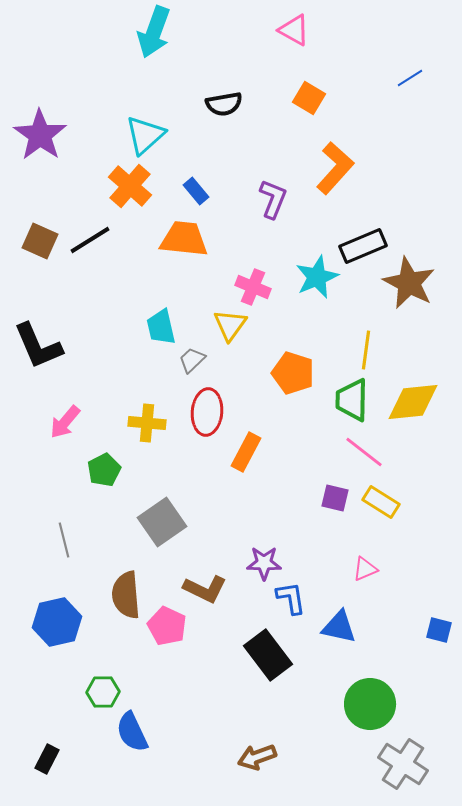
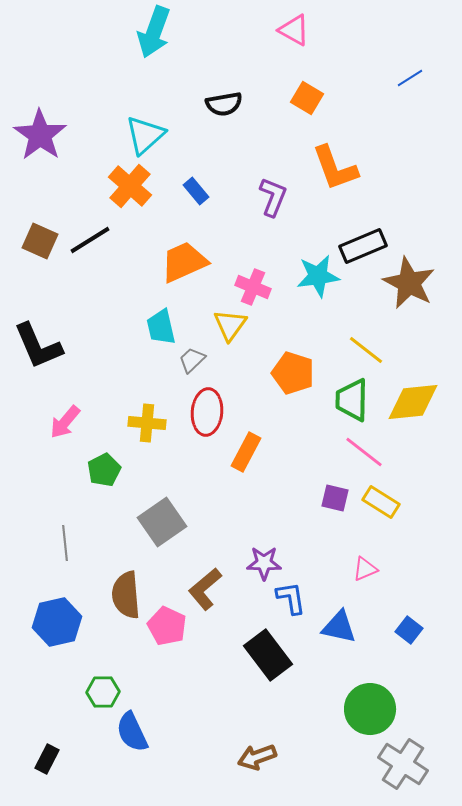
orange square at (309, 98): moved 2 px left
orange L-shape at (335, 168): rotated 118 degrees clockwise
purple L-shape at (273, 199): moved 2 px up
orange trapezoid at (184, 239): moved 23 px down; rotated 30 degrees counterclockwise
cyan star at (317, 277): moved 1 px right, 1 px up; rotated 15 degrees clockwise
yellow line at (366, 350): rotated 60 degrees counterclockwise
gray line at (64, 540): moved 1 px right, 3 px down; rotated 8 degrees clockwise
brown L-shape at (205, 589): rotated 114 degrees clockwise
blue square at (439, 630): moved 30 px left; rotated 24 degrees clockwise
green circle at (370, 704): moved 5 px down
